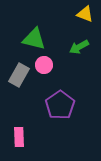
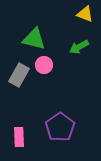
purple pentagon: moved 22 px down
